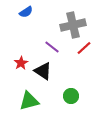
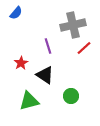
blue semicircle: moved 10 px left, 1 px down; rotated 16 degrees counterclockwise
purple line: moved 4 px left, 1 px up; rotated 35 degrees clockwise
black triangle: moved 2 px right, 4 px down
